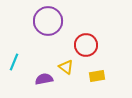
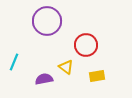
purple circle: moved 1 px left
